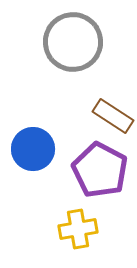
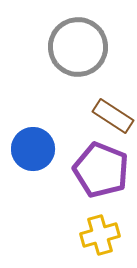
gray circle: moved 5 px right, 5 px down
purple pentagon: moved 1 px right; rotated 6 degrees counterclockwise
yellow cross: moved 22 px right, 6 px down; rotated 6 degrees counterclockwise
